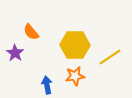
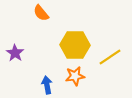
orange semicircle: moved 10 px right, 19 px up
